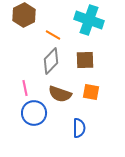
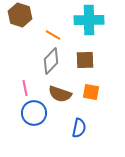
brown hexagon: moved 4 px left; rotated 15 degrees counterclockwise
cyan cross: rotated 20 degrees counterclockwise
blue semicircle: rotated 12 degrees clockwise
